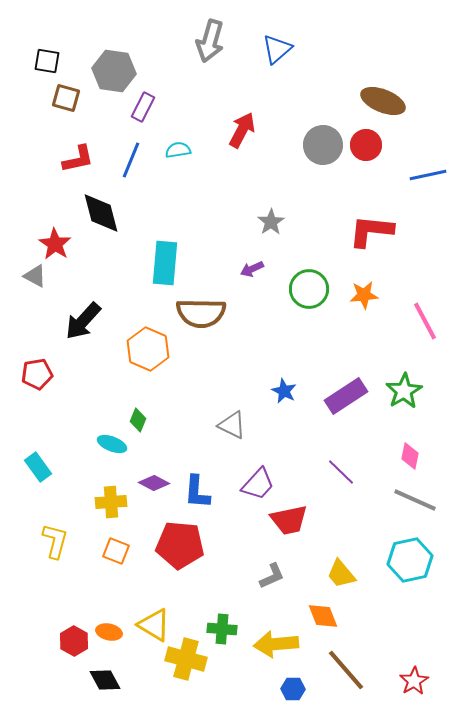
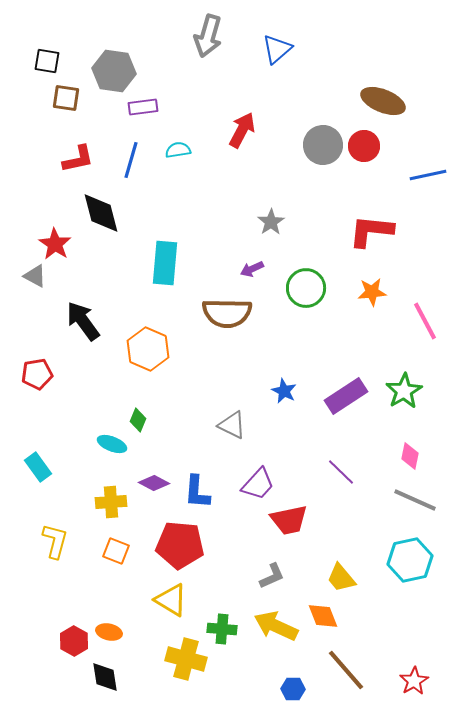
gray arrow at (210, 41): moved 2 px left, 5 px up
brown square at (66, 98): rotated 8 degrees counterclockwise
purple rectangle at (143, 107): rotated 56 degrees clockwise
red circle at (366, 145): moved 2 px left, 1 px down
blue line at (131, 160): rotated 6 degrees counterclockwise
green circle at (309, 289): moved 3 px left, 1 px up
orange star at (364, 295): moved 8 px right, 3 px up
brown semicircle at (201, 313): moved 26 px right
black arrow at (83, 321): rotated 102 degrees clockwise
yellow trapezoid at (341, 574): moved 4 px down
yellow triangle at (154, 625): moved 17 px right, 25 px up
yellow arrow at (276, 644): moved 18 px up; rotated 30 degrees clockwise
black diamond at (105, 680): moved 3 px up; rotated 20 degrees clockwise
